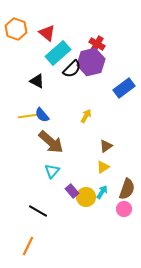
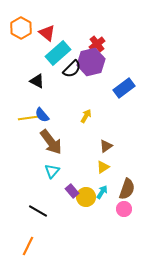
orange hexagon: moved 5 px right, 1 px up; rotated 10 degrees clockwise
red cross: rotated 21 degrees clockwise
yellow line: moved 2 px down
brown arrow: rotated 12 degrees clockwise
